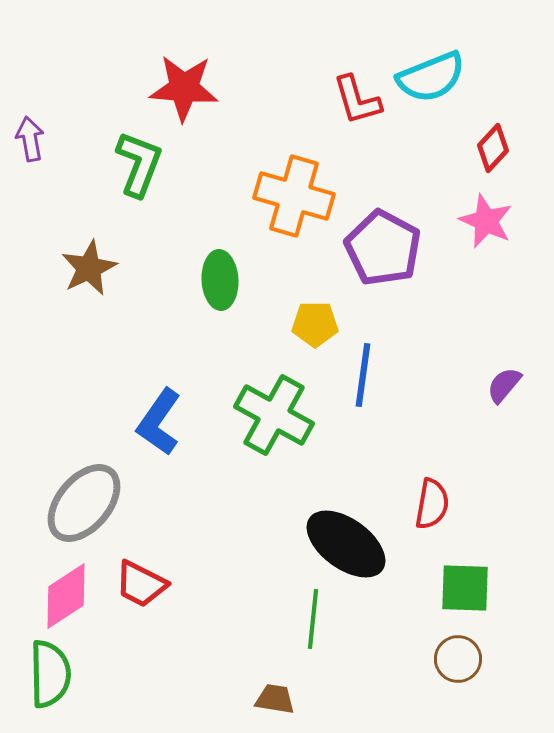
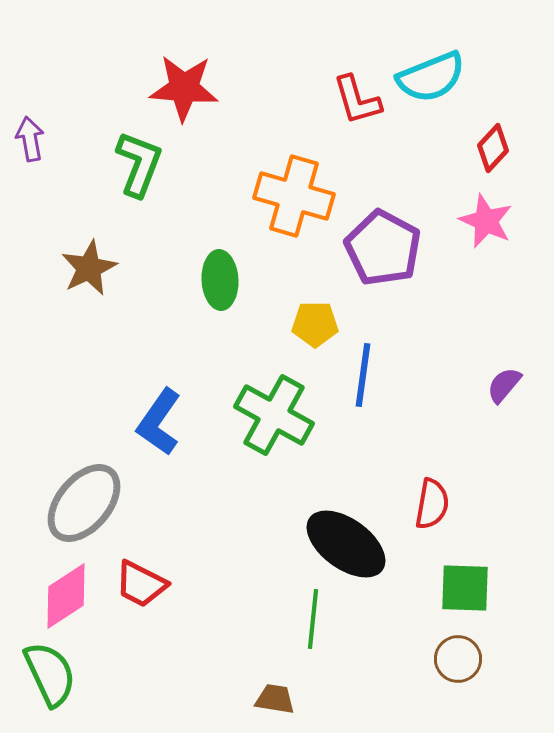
green semicircle: rotated 24 degrees counterclockwise
